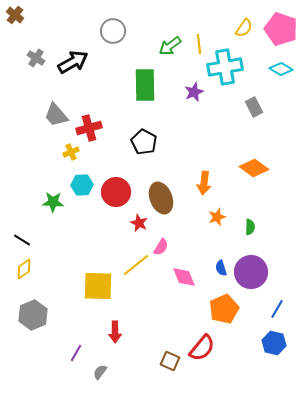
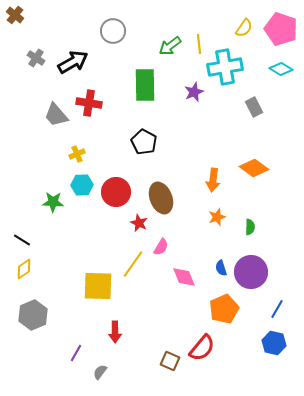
red cross at (89, 128): moved 25 px up; rotated 25 degrees clockwise
yellow cross at (71, 152): moved 6 px right, 2 px down
orange arrow at (204, 183): moved 9 px right, 3 px up
yellow line at (136, 265): moved 3 px left, 1 px up; rotated 16 degrees counterclockwise
